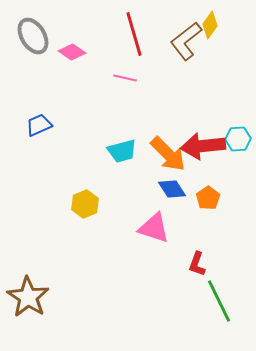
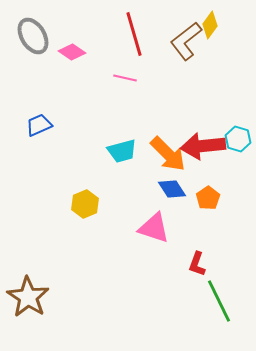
cyan hexagon: rotated 20 degrees clockwise
